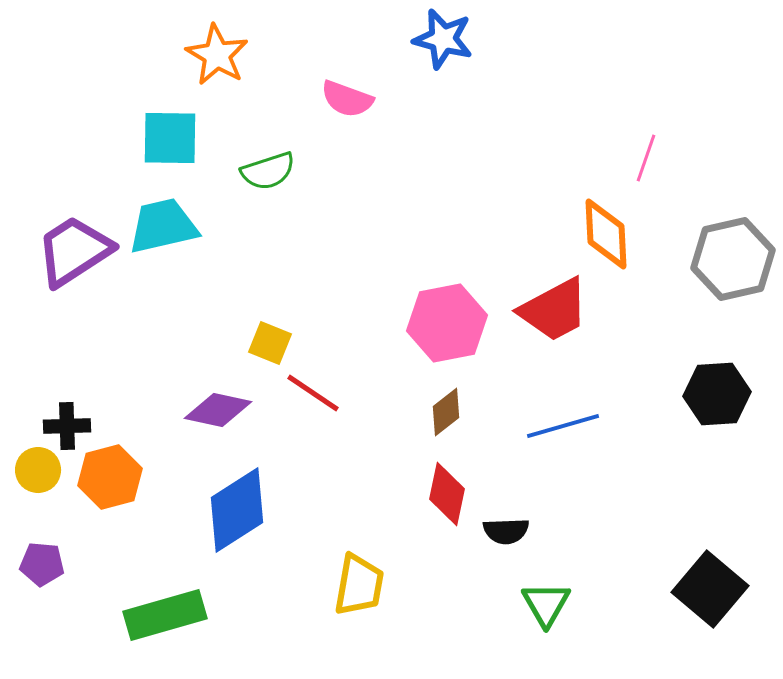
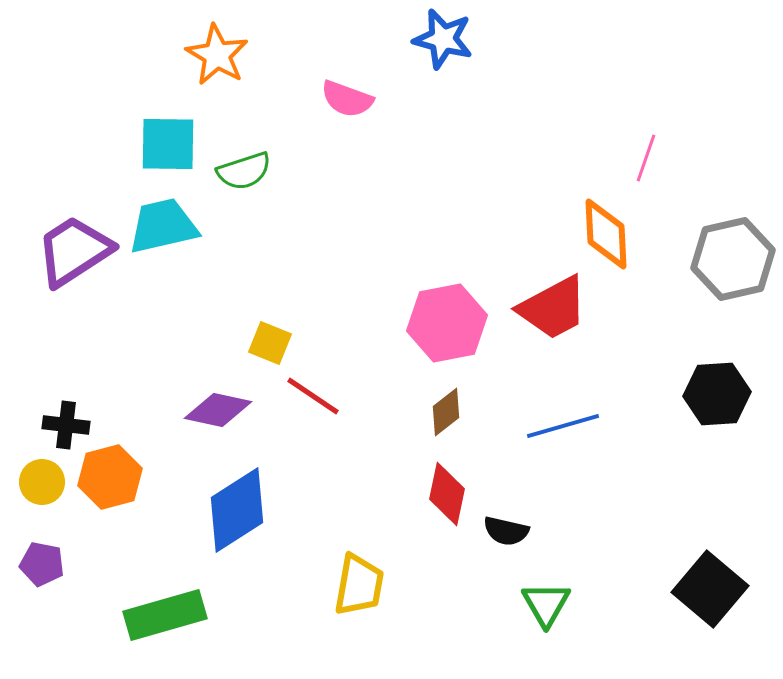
cyan square: moved 2 px left, 6 px down
green semicircle: moved 24 px left
red trapezoid: moved 1 px left, 2 px up
red line: moved 3 px down
black cross: moved 1 px left, 1 px up; rotated 9 degrees clockwise
yellow circle: moved 4 px right, 12 px down
black semicircle: rotated 15 degrees clockwise
purple pentagon: rotated 6 degrees clockwise
